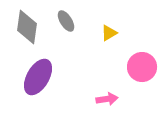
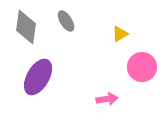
gray diamond: moved 1 px left
yellow triangle: moved 11 px right, 1 px down
